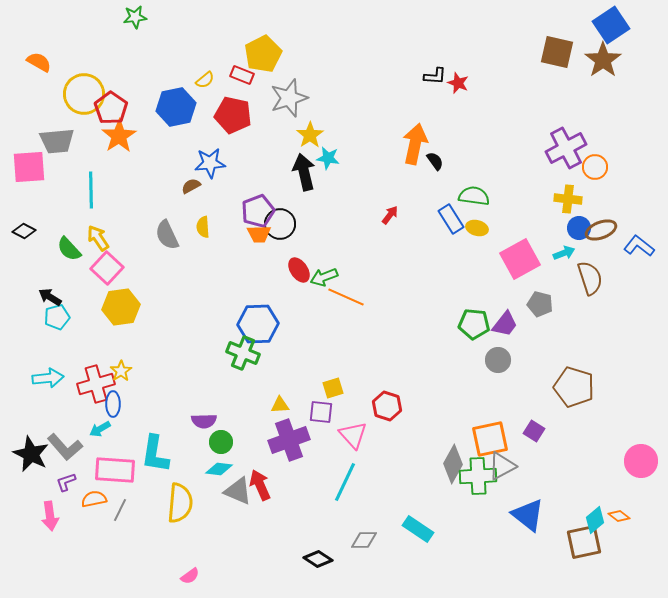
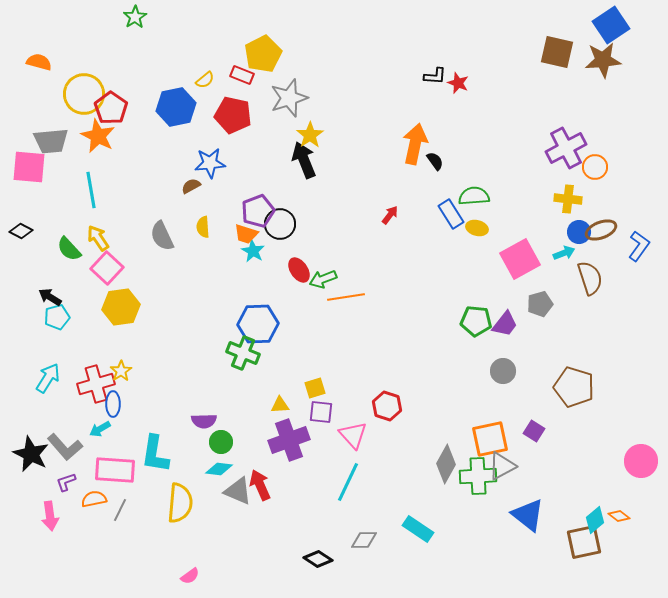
green star at (135, 17): rotated 25 degrees counterclockwise
brown star at (603, 60): rotated 30 degrees clockwise
orange semicircle at (39, 62): rotated 15 degrees counterclockwise
orange star at (119, 136): moved 21 px left; rotated 12 degrees counterclockwise
gray trapezoid at (57, 141): moved 6 px left
cyan star at (328, 158): moved 75 px left, 93 px down; rotated 20 degrees clockwise
pink square at (29, 167): rotated 9 degrees clockwise
black arrow at (304, 172): moved 12 px up; rotated 9 degrees counterclockwise
cyan line at (91, 190): rotated 9 degrees counterclockwise
green semicircle at (474, 196): rotated 12 degrees counterclockwise
blue rectangle at (451, 219): moved 5 px up
blue circle at (579, 228): moved 4 px down
black diamond at (24, 231): moved 3 px left
orange trapezoid at (259, 234): moved 13 px left; rotated 20 degrees clockwise
gray semicircle at (167, 235): moved 5 px left, 1 px down
blue L-shape at (639, 246): rotated 88 degrees clockwise
green arrow at (324, 277): moved 1 px left, 2 px down
orange line at (346, 297): rotated 33 degrees counterclockwise
gray pentagon at (540, 304): rotated 30 degrees counterclockwise
green pentagon at (474, 324): moved 2 px right, 3 px up
gray circle at (498, 360): moved 5 px right, 11 px down
cyan arrow at (48, 378): rotated 52 degrees counterclockwise
yellow square at (333, 388): moved 18 px left
gray diamond at (453, 464): moved 7 px left
cyan line at (345, 482): moved 3 px right
